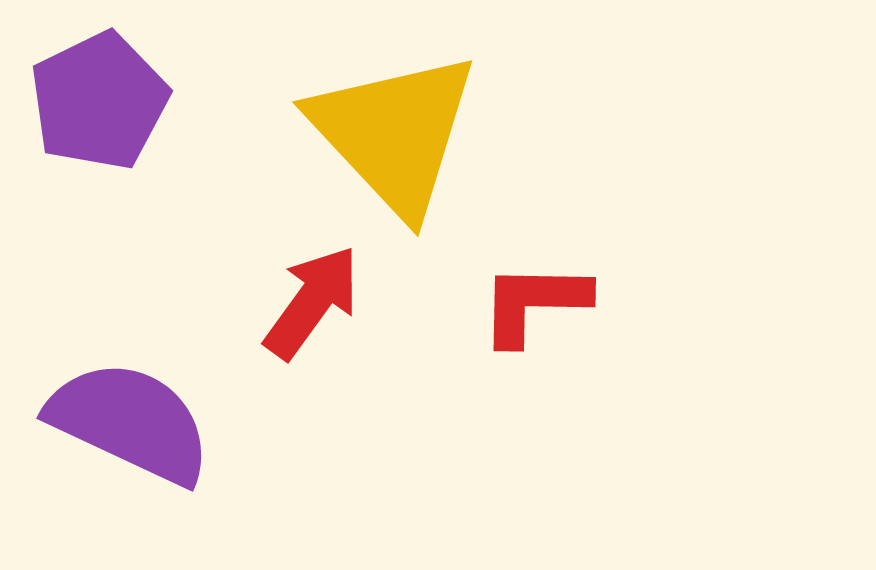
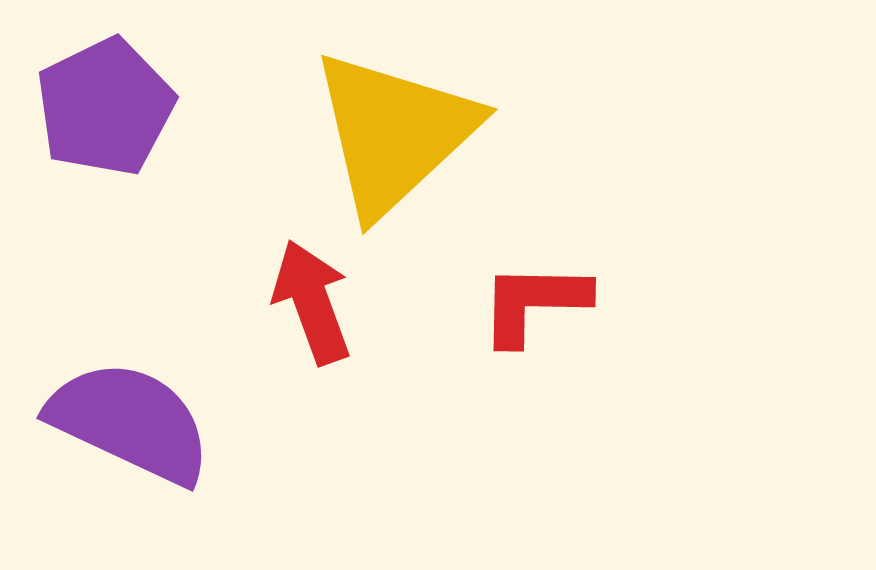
purple pentagon: moved 6 px right, 6 px down
yellow triangle: rotated 30 degrees clockwise
red arrow: rotated 56 degrees counterclockwise
